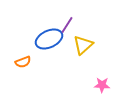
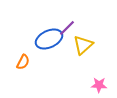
purple line: moved 3 px down; rotated 12 degrees clockwise
orange semicircle: rotated 42 degrees counterclockwise
pink star: moved 3 px left
